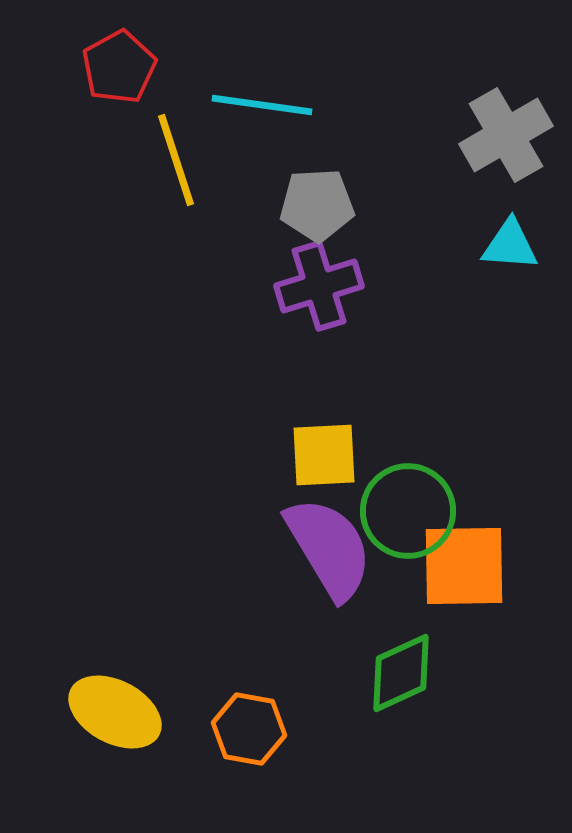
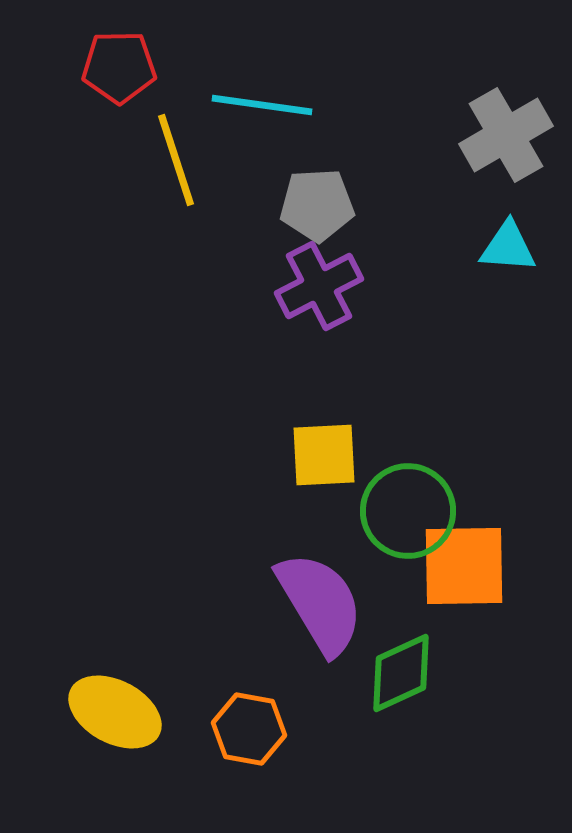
red pentagon: rotated 28 degrees clockwise
cyan triangle: moved 2 px left, 2 px down
purple cross: rotated 10 degrees counterclockwise
purple semicircle: moved 9 px left, 55 px down
